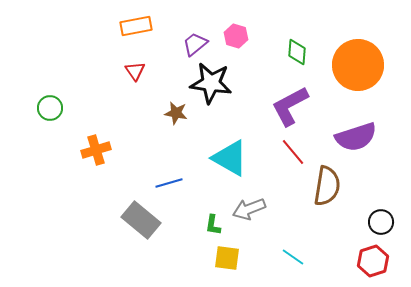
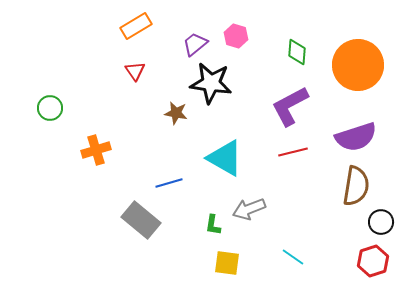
orange rectangle: rotated 20 degrees counterclockwise
red line: rotated 64 degrees counterclockwise
cyan triangle: moved 5 px left
brown semicircle: moved 29 px right
yellow square: moved 5 px down
